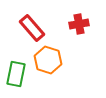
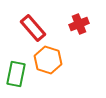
red cross: rotated 12 degrees counterclockwise
red rectangle: moved 1 px right
